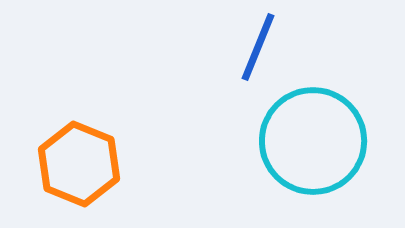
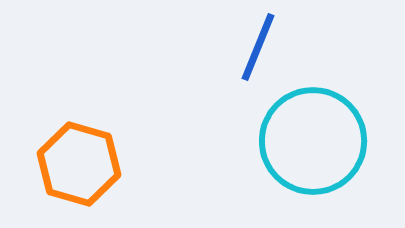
orange hexagon: rotated 6 degrees counterclockwise
